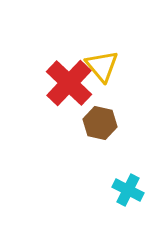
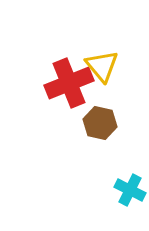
red cross: rotated 24 degrees clockwise
cyan cross: moved 2 px right
